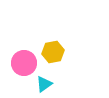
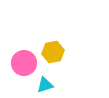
cyan triangle: moved 1 px right, 1 px down; rotated 18 degrees clockwise
